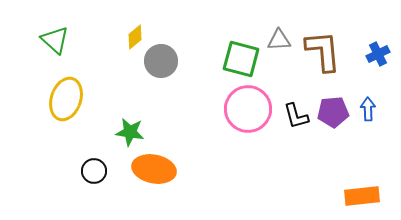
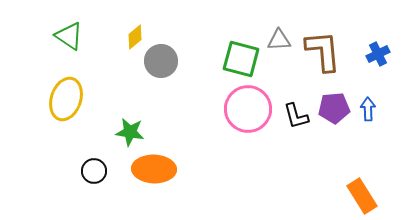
green triangle: moved 14 px right, 4 px up; rotated 8 degrees counterclockwise
purple pentagon: moved 1 px right, 4 px up
orange ellipse: rotated 9 degrees counterclockwise
orange rectangle: rotated 64 degrees clockwise
